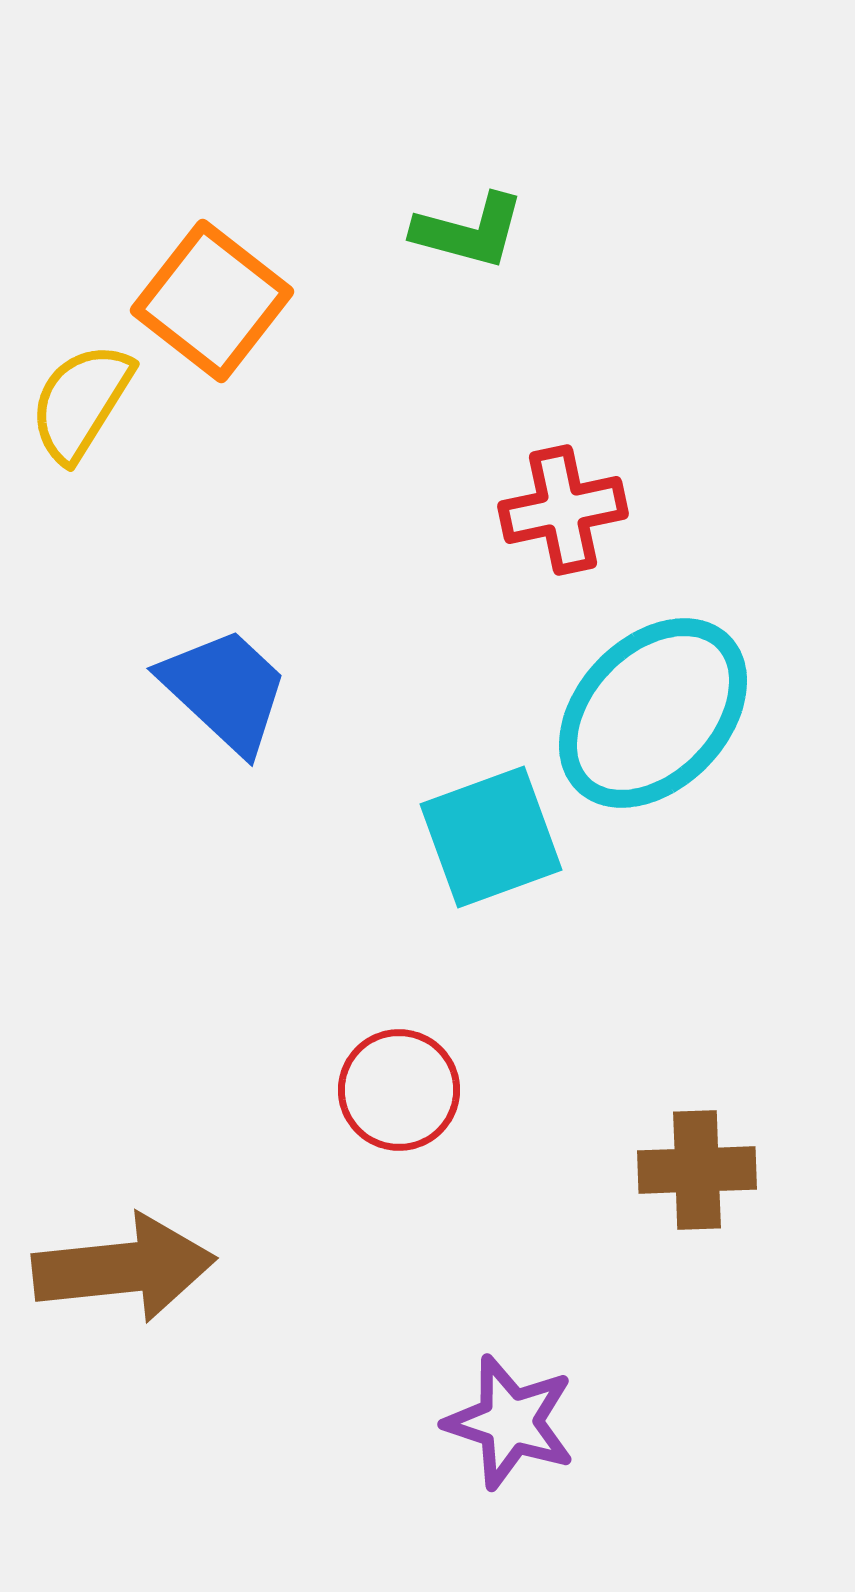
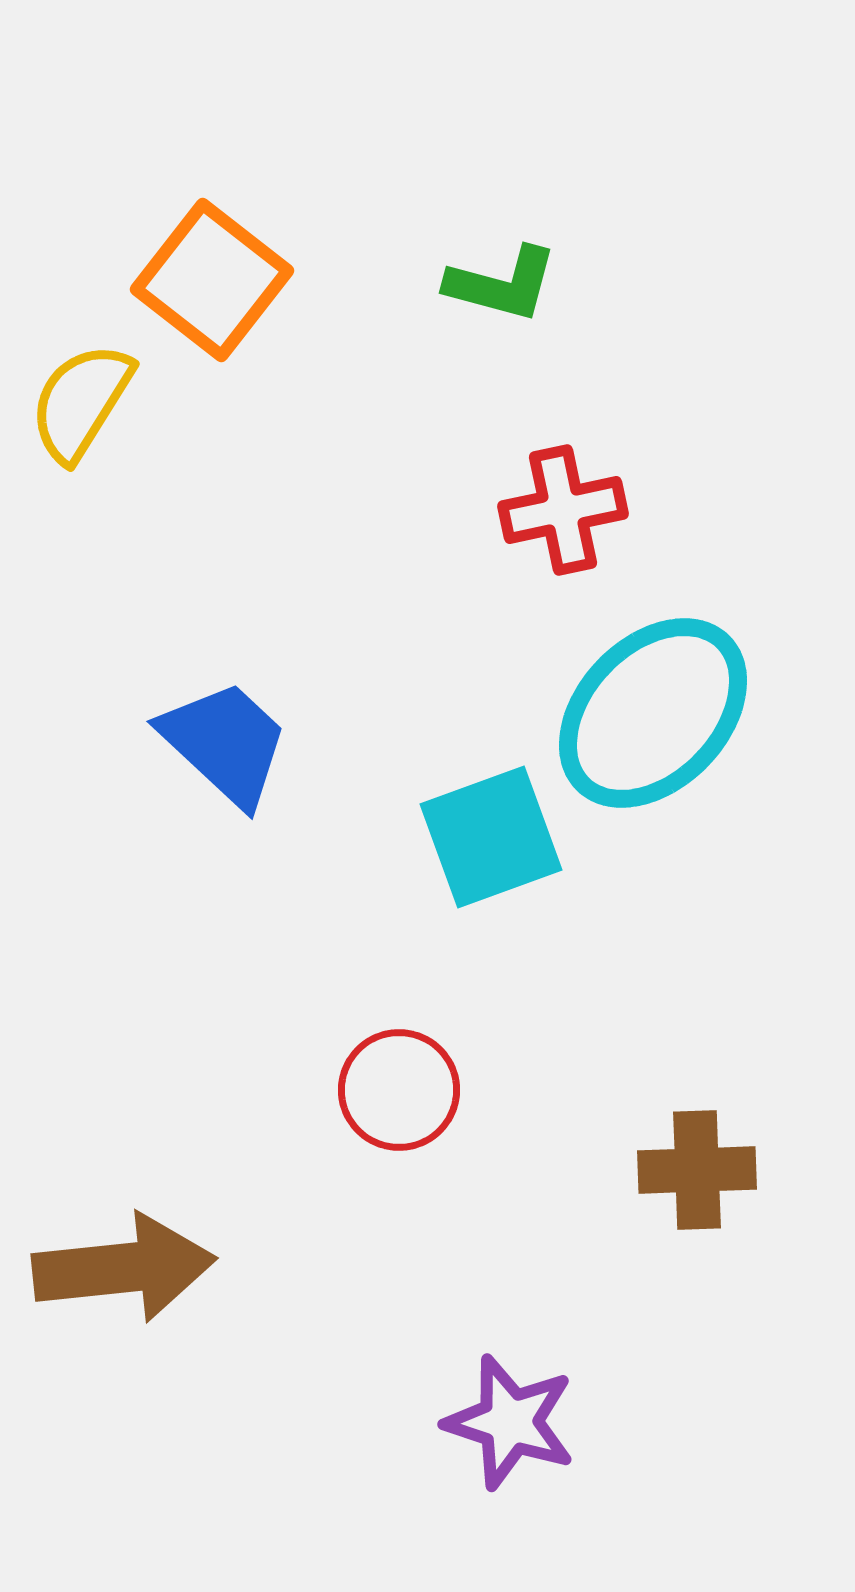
green L-shape: moved 33 px right, 53 px down
orange square: moved 21 px up
blue trapezoid: moved 53 px down
